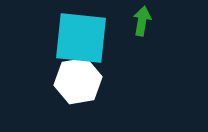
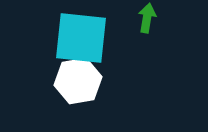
green arrow: moved 5 px right, 3 px up
